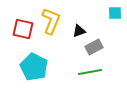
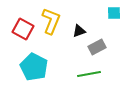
cyan square: moved 1 px left
red square: rotated 15 degrees clockwise
gray rectangle: moved 3 px right
green line: moved 1 px left, 2 px down
